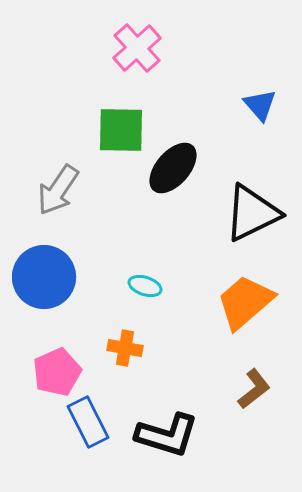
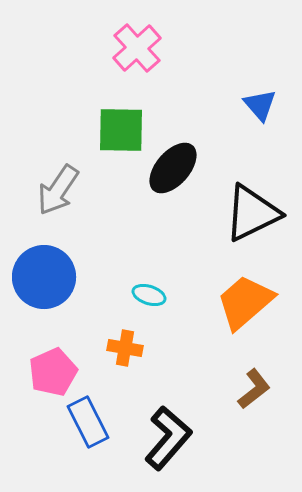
cyan ellipse: moved 4 px right, 9 px down
pink pentagon: moved 4 px left
black L-shape: moved 1 px right, 3 px down; rotated 66 degrees counterclockwise
